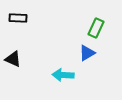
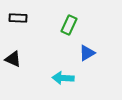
green rectangle: moved 27 px left, 3 px up
cyan arrow: moved 3 px down
